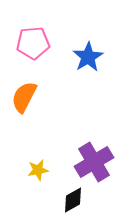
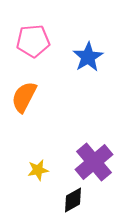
pink pentagon: moved 2 px up
purple cross: rotated 9 degrees counterclockwise
